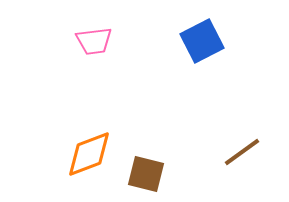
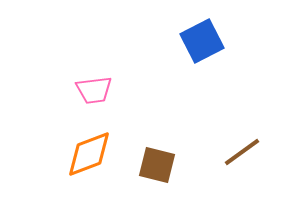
pink trapezoid: moved 49 px down
brown square: moved 11 px right, 9 px up
